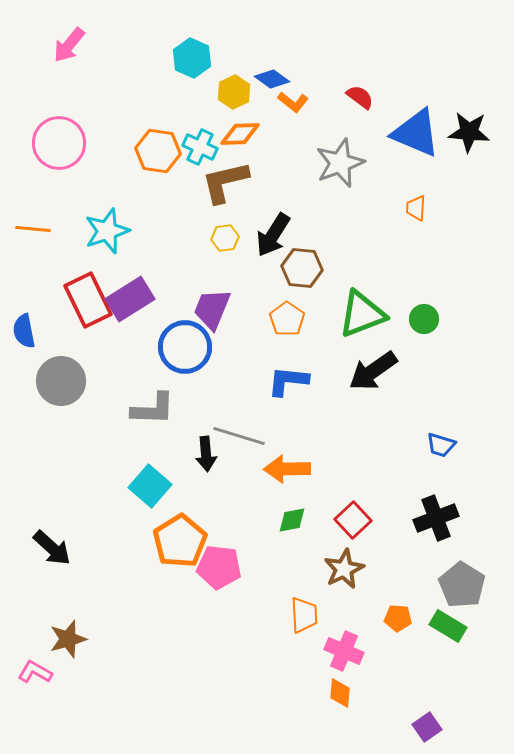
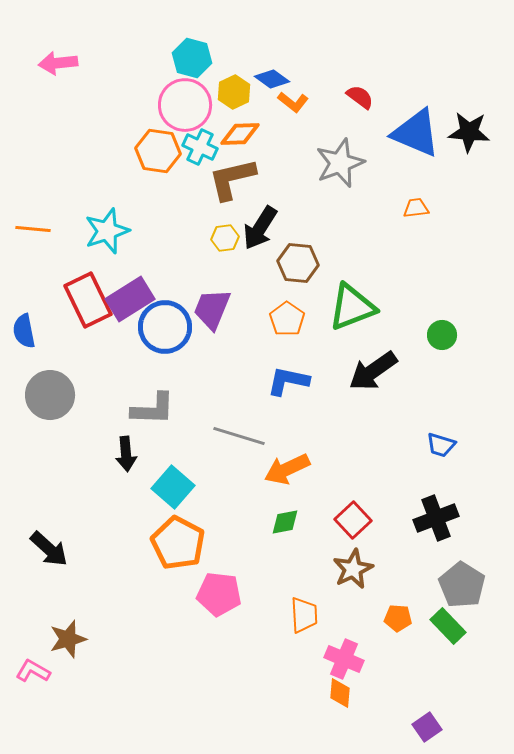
pink arrow at (69, 45): moved 11 px left, 18 px down; rotated 45 degrees clockwise
cyan hexagon at (192, 58): rotated 9 degrees counterclockwise
pink circle at (59, 143): moved 126 px right, 38 px up
brown L-shape at (225, 182): moved 7 px right, 3 px up
orange trapezoid at (416, 208): rotated 80 degrees clockwise
black arrow at (273, 235): moved 13 px left, 7 px up
brown hexagon at (302, 268): moved 4 px left, 5 px up
green triangle at (362, 314): moved 10 px left, 7 px up
green circle at (424, 319): moved 18 px right, 16 px down
blue circle at (185, 347): moved 20 px left, 20 px up
gray circle at (61, 381): moved 11 px left, 14 px down
blue L-shape at (288, 381): rotated 6 degrees clockwise
black arrow at (206, 454): moved 80 px left
orange arrow at (287, 469): rotated 24 degrees counterclockwise
cyan square at (150, 486): moved 23 px right, 1 px down
green diamond at (292, 520): moved 7 px left, 2 px down
orange pentagon at (180, 541): moved 2 px left, 2 px down; rotated 12 degrees counterclockwise
black arrow at (52, 548): moved 3 px left, 1 px down
pink pentagon at (219, 567): moved 27 px down
brown star at (344, 569): moved 9 px right
green rectangle at (448, 626): rotated 15 degrees clockwise
pink cross at (344, 651): moved 8 px down
pink L-shape at (35, 672): moved 2 px left, 1 px up
